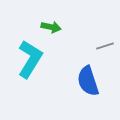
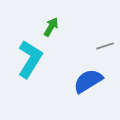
green arrow: rotated 72 degrees counterclockwise
blue semicircle: rotated 76 degrees clockwise
